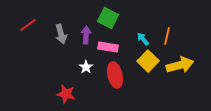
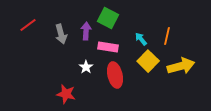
purple arrow: moved 4 px up
cyan arrow: moved 2 px left
yellow arrow: moved 1 px right, 1 px down
